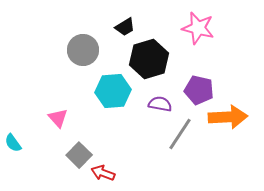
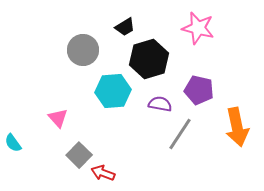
orange arrow: moved 9 px right, 10 px down; rotated 81 degrees clockwise
